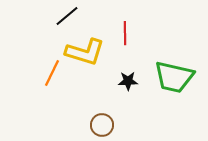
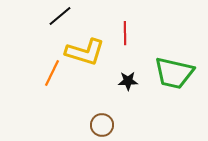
black line: moved 7 px left
green trapezoid: moved 4 px up
